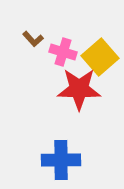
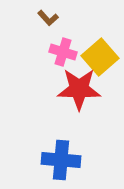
brown L-shape: moved 15 px right, 21 px up
blue cross: rotated 6 degrees clockwise
